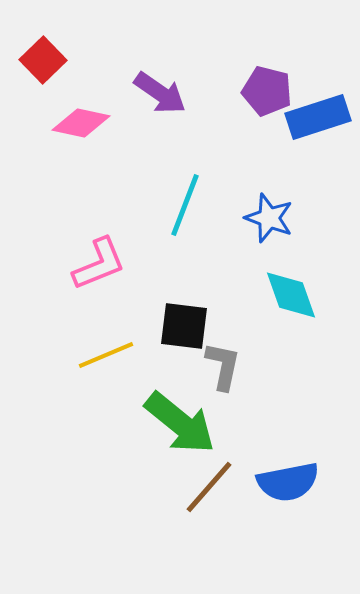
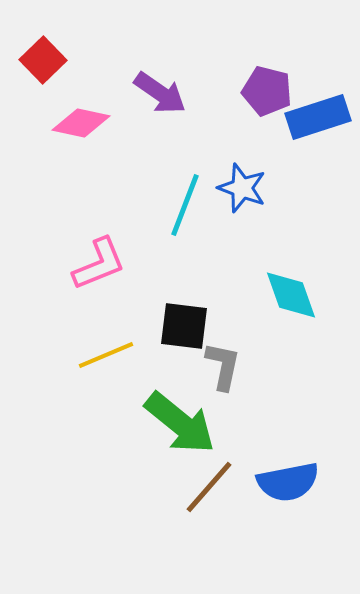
blue star: moved 27 px left, 30 px up
